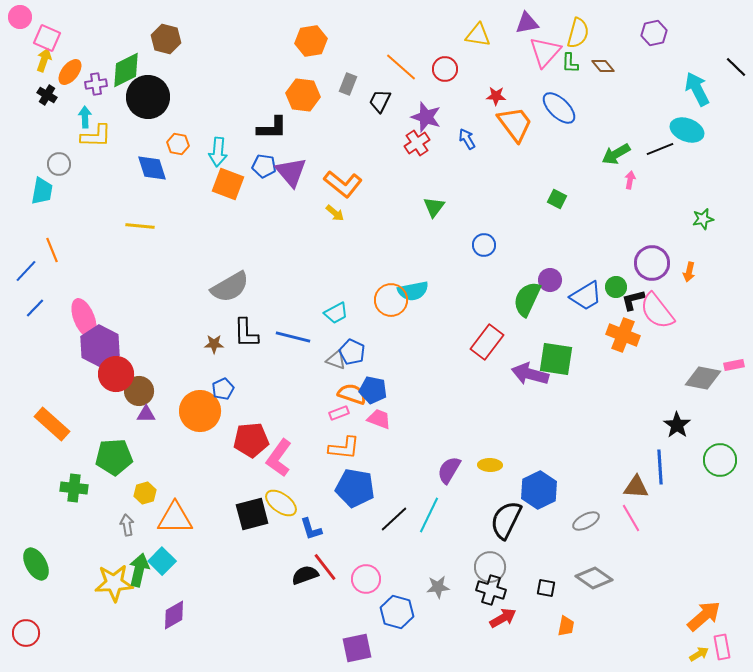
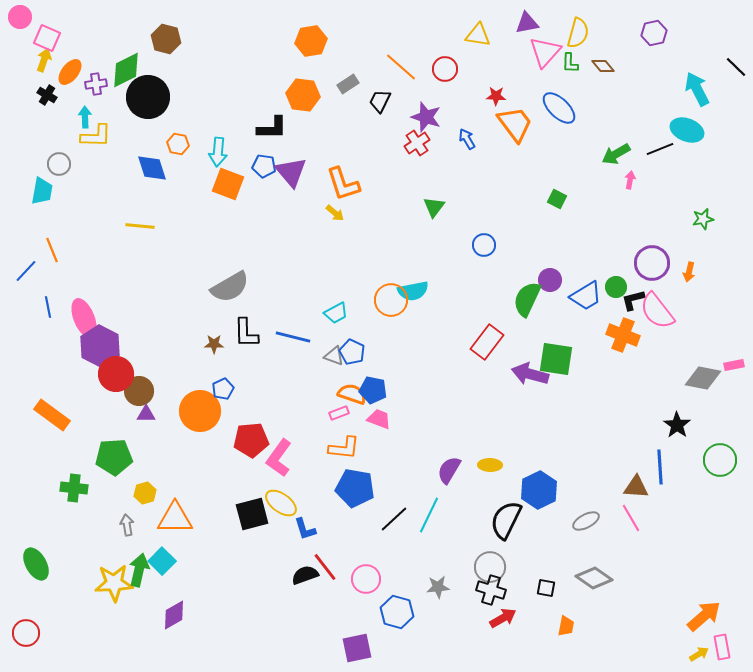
gray rectangle at (348, 84): rotated 35 degrees clockwise
orange L-shape at (343, 184): rotated 33 degrees clockwise
blue line at (35, 308): moved 13 px right, 1 px up; rotated 55 degrees counterclockwise
gray triangle at (336, 360): moved 2 px left, 4 px up
orange rectangle at (52, 424): moved 9 px up; rotated 6 degrees counterclockwise
blue L-shape at (311, 529): moved 6 px left
